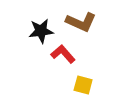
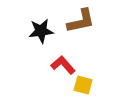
brown L-shape: moved 1 px up; rotated 36 degrees counterclockwise
red L-shape: moved 11 px down
